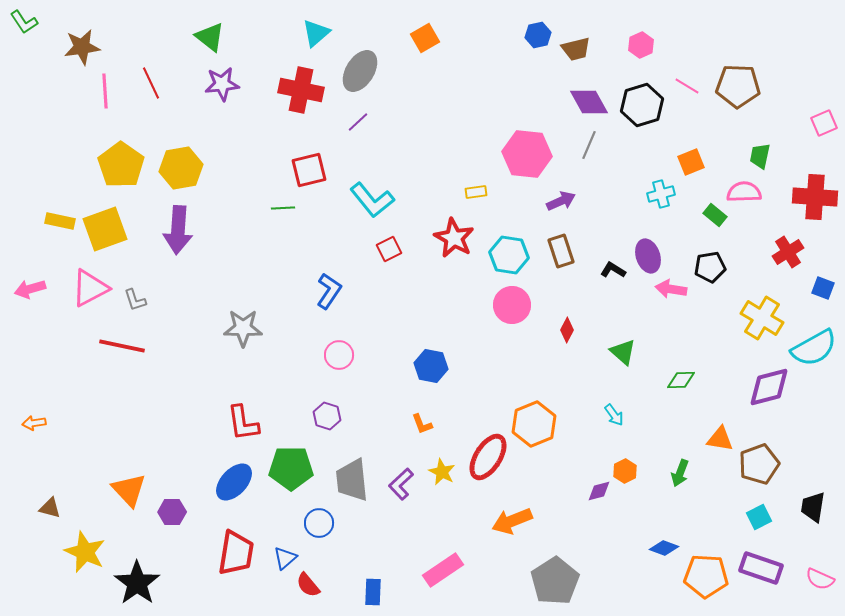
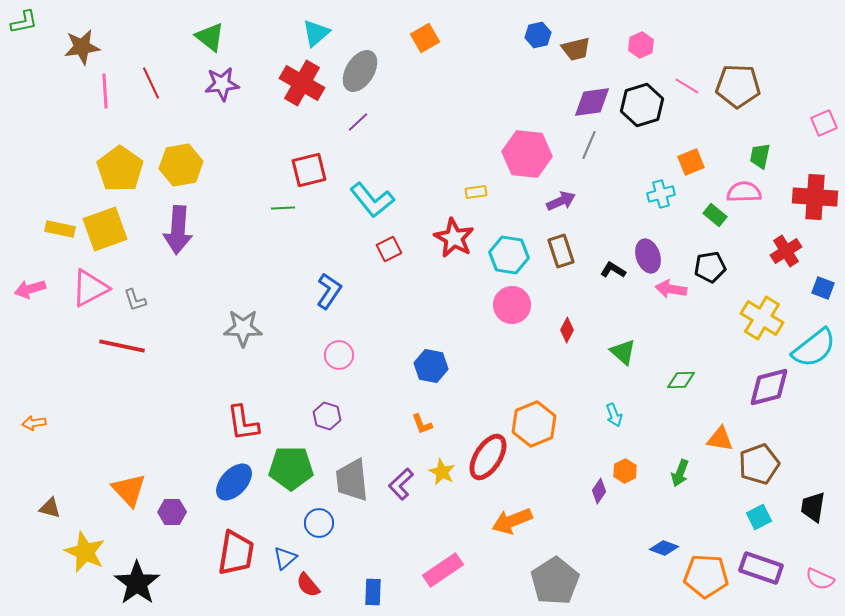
green L-shape at (24, 22): rotated 68 degrees counterclockwise
red cross at (301, 90): moved 1 px right, 7 px up; rotated 18 degrees clockwise
purple diamond at (589, 102): moved 3 px right; rotated 69 degrees counterclockwise
yellow pentagon at (121, 165): moved 1 px left, 4 px down
yellow hexagon at (181, 168): moved 3 px up
yellow rectangle at (60, 221): moved 8 px down
red cross at (788, 252): moved 2 px left, 1 px up
cyan semicircle at (814, 348): rotated 9 degrees counterclockwise
cyan arrow at (614, 415): rotated 15 degrees clockwise
purple diamond at (599, 491): rotated 40 degrees counterclockwise
